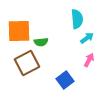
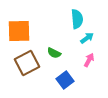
green semicircle: moved 13 px right, 11 px down; rotated 32 degrees clockwise
